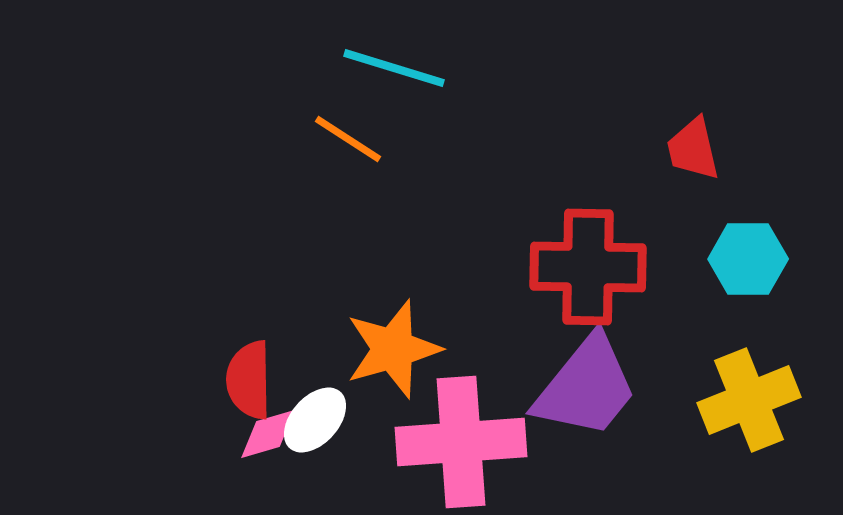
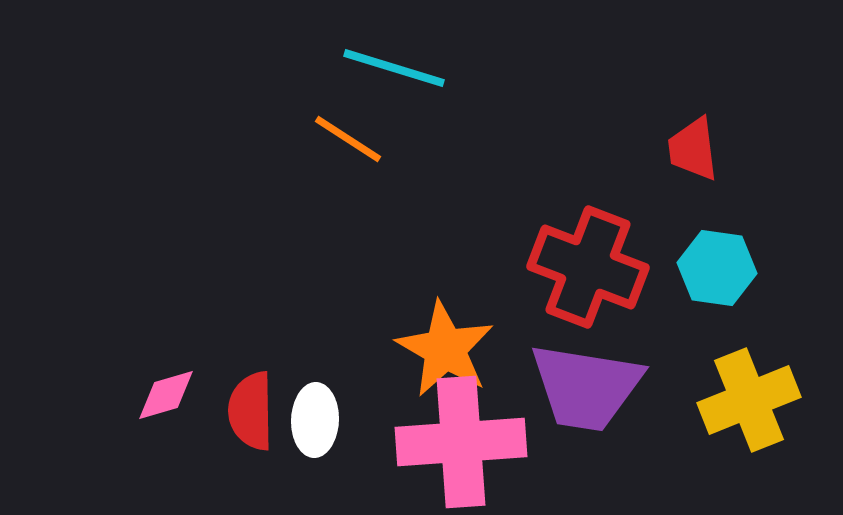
red trapezoid: rotated 6 degrees clockwise
cyan hexagon: moved 31 px left, 9 px down; rotated 8 degrees clockwise
red cross: rotated 20 degrees clockwise
orange star: moved 52 px right; rotated 26 degrees counterclockwise
red semicircle: moved 2 px right, 31 px down
purple trapezoid: rotated 60 degrees clockwise
white ellipse: rotated 40 degrees counterclockwise
pink diamond: moved 102 px left, 39 px up
